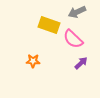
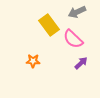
yellow rectangle: rotated 35 degrees clockwise
